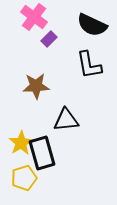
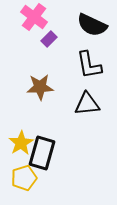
brown star: moved 4 px right, 1 px down
black triangle: moved 21 px right, 16 px up
black rectangle: rotated 32 degrees clockwise
